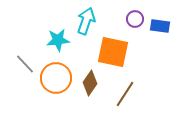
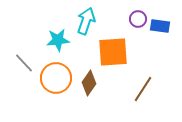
purple circle: moved 3 px right
orange square: rotated 16 degrees counterclockwise
gray line: moved 1 px left, 1 px up
brown diamond: moved 1 px left
brown line: moved 18 px right, 5 px up
